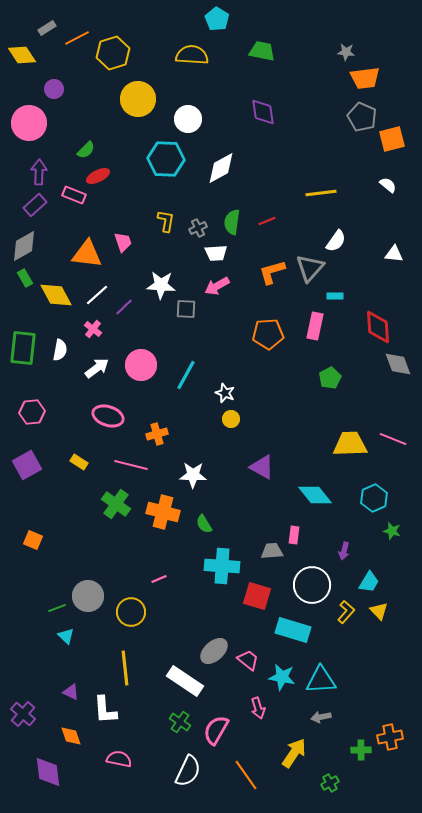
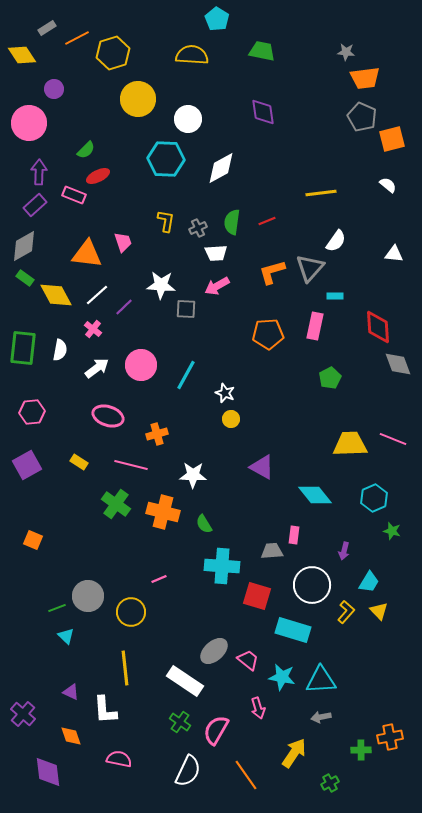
green rectangle at (25, 278): rotated 24 degrees counterclockwise
